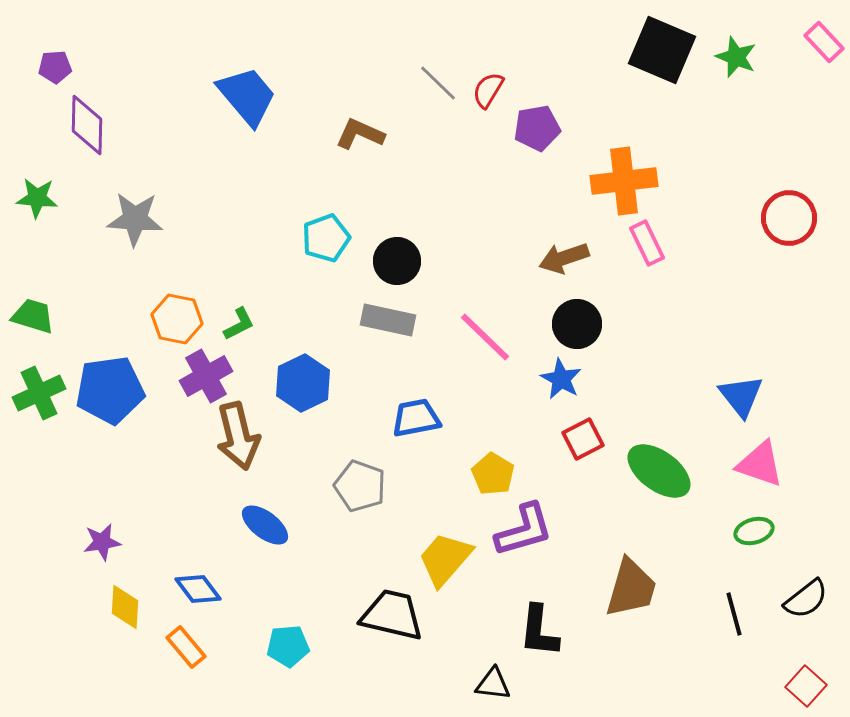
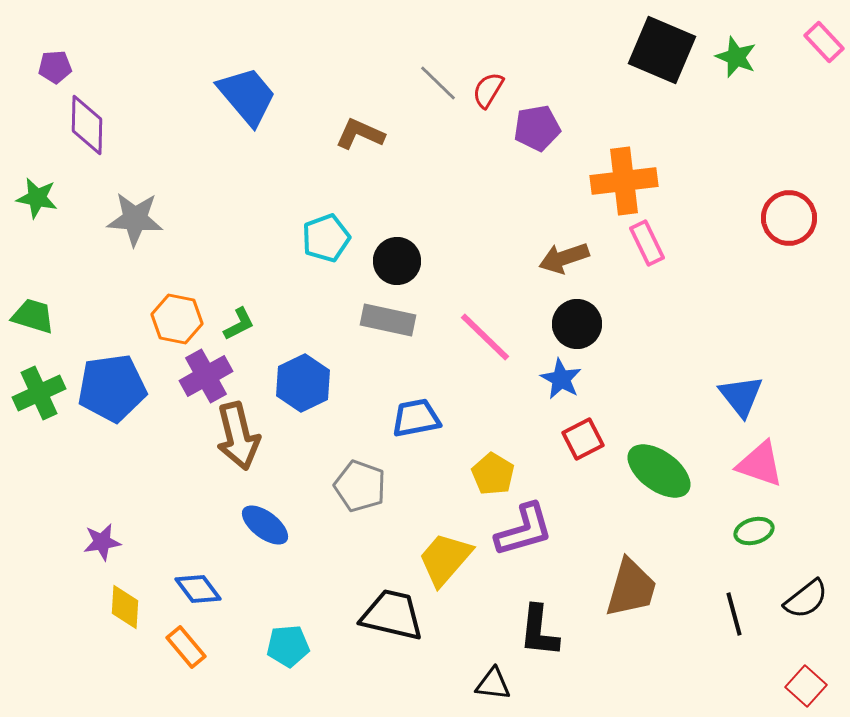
green star at (37, 198): rotated 6 degrees clockwise
blue pentagon at (110, 390): moved 2 px right, 2 px up
